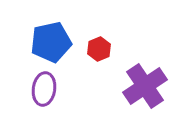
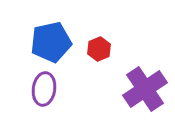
purple cross: moved 3 px down
